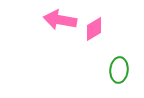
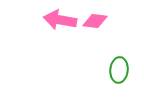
pink diamond: moved 1 px right, 8 px up; rotated 40 degrees clockwise
